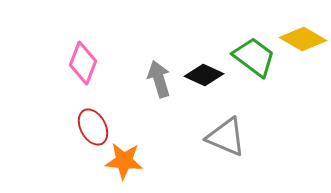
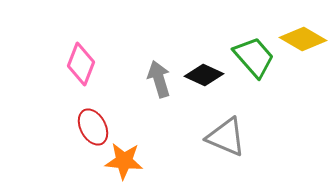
green trapezoid: rotated 12 degrees clockwise
pink diamond: moved 2 px left, 1 px down
